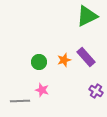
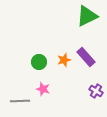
pink star: moved 1 px right, 1 px up
